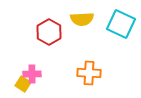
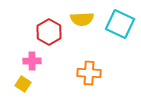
cyan square: moved 1 px left
pink cross: moved 13 px up
